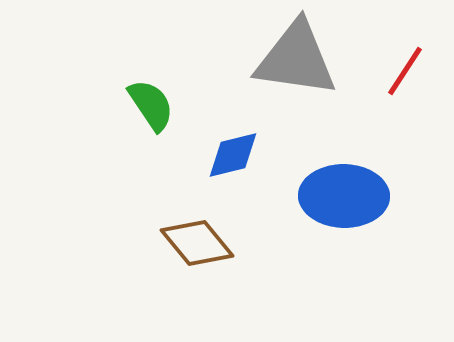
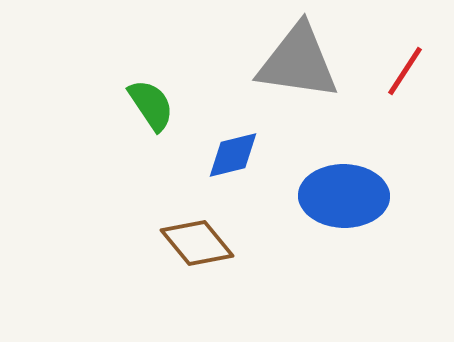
gray triangle: moved 2 px right, 3 px down
